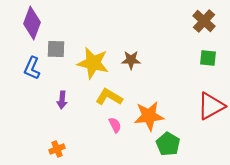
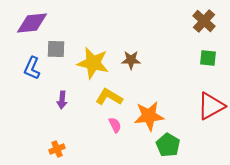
purple diamond: rotated 64 degrees clockwise
green pentagon: moved 1 px down
